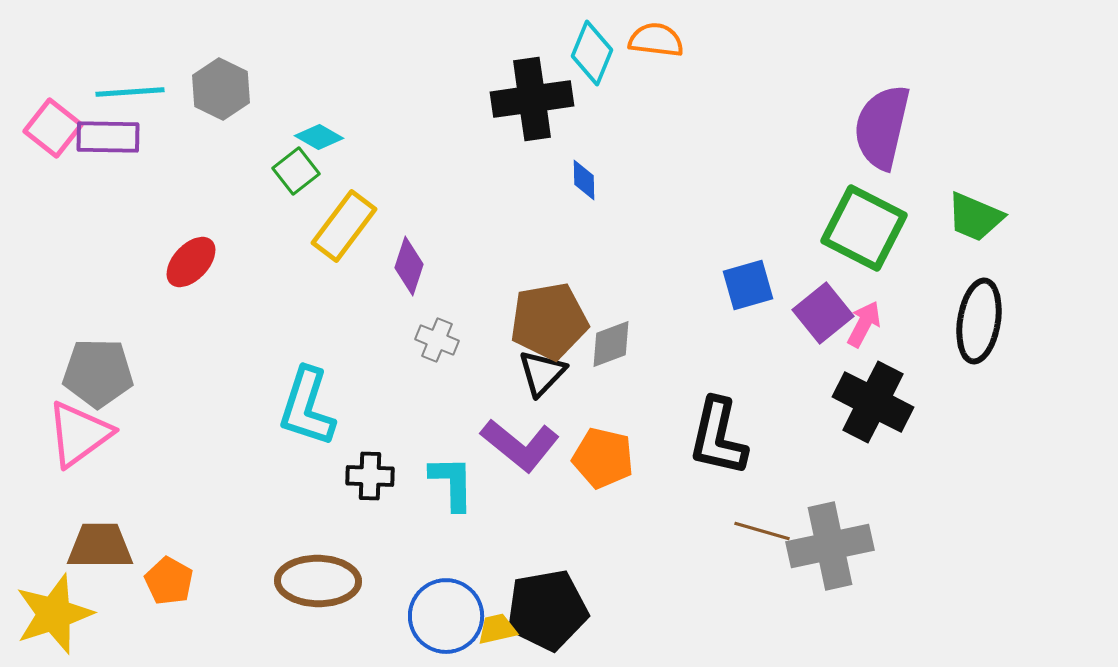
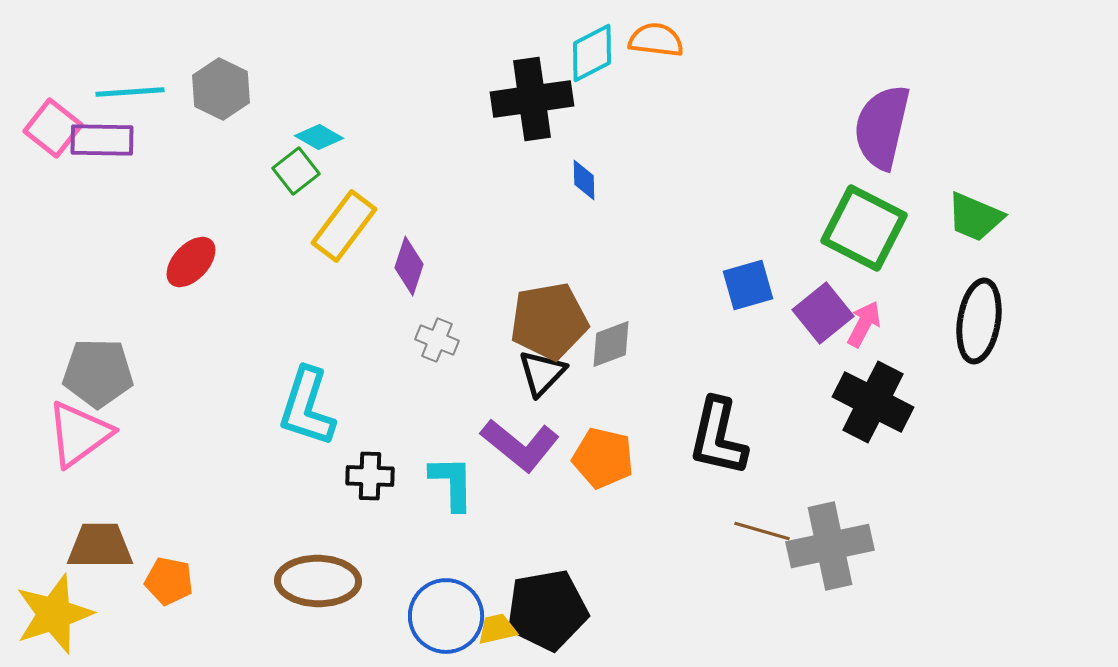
cyan diamond at (592, 53): rotated 40 degrees clockwise
purple rectangle at (108, 137): moved 6 px left, 3 px down
orange pentagon at (169, 581): rotated 18 degrees counterclockwise
